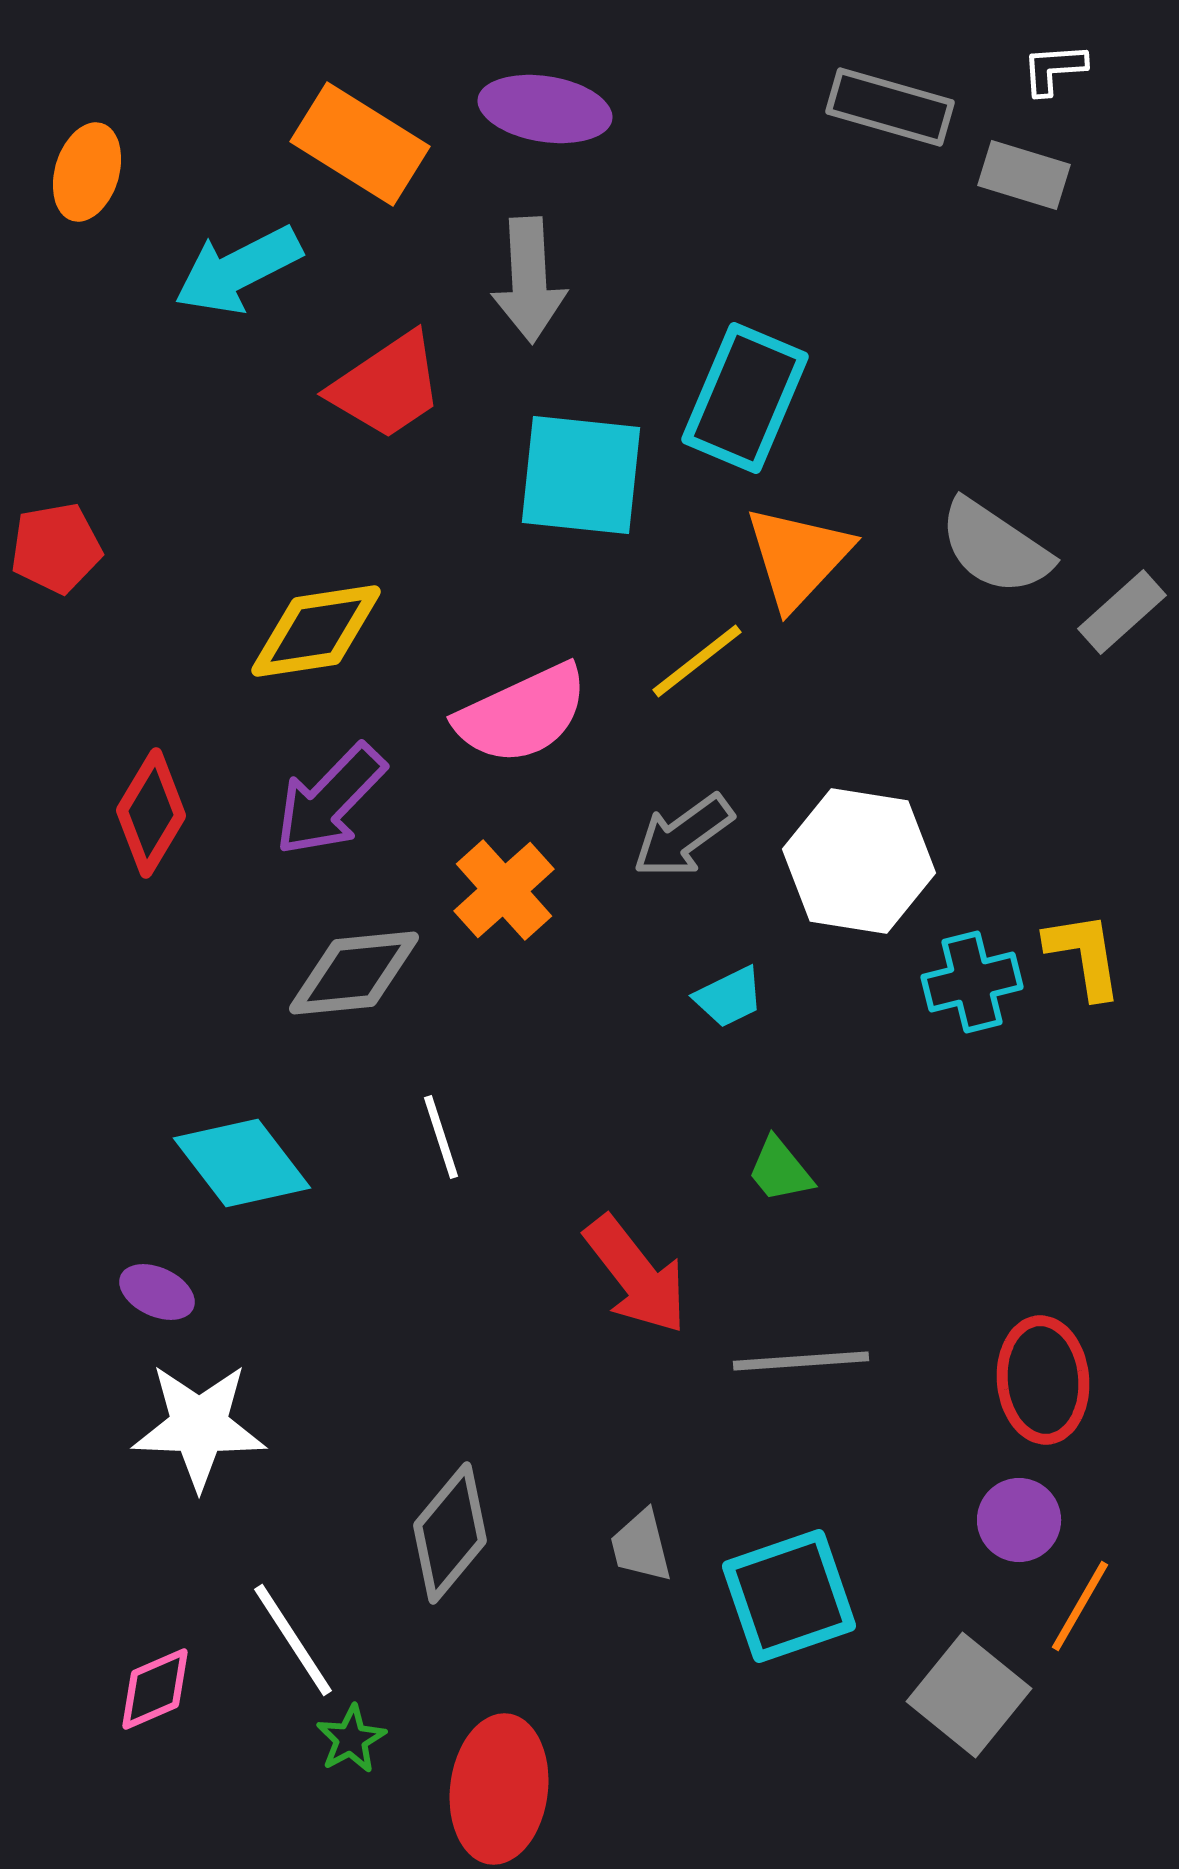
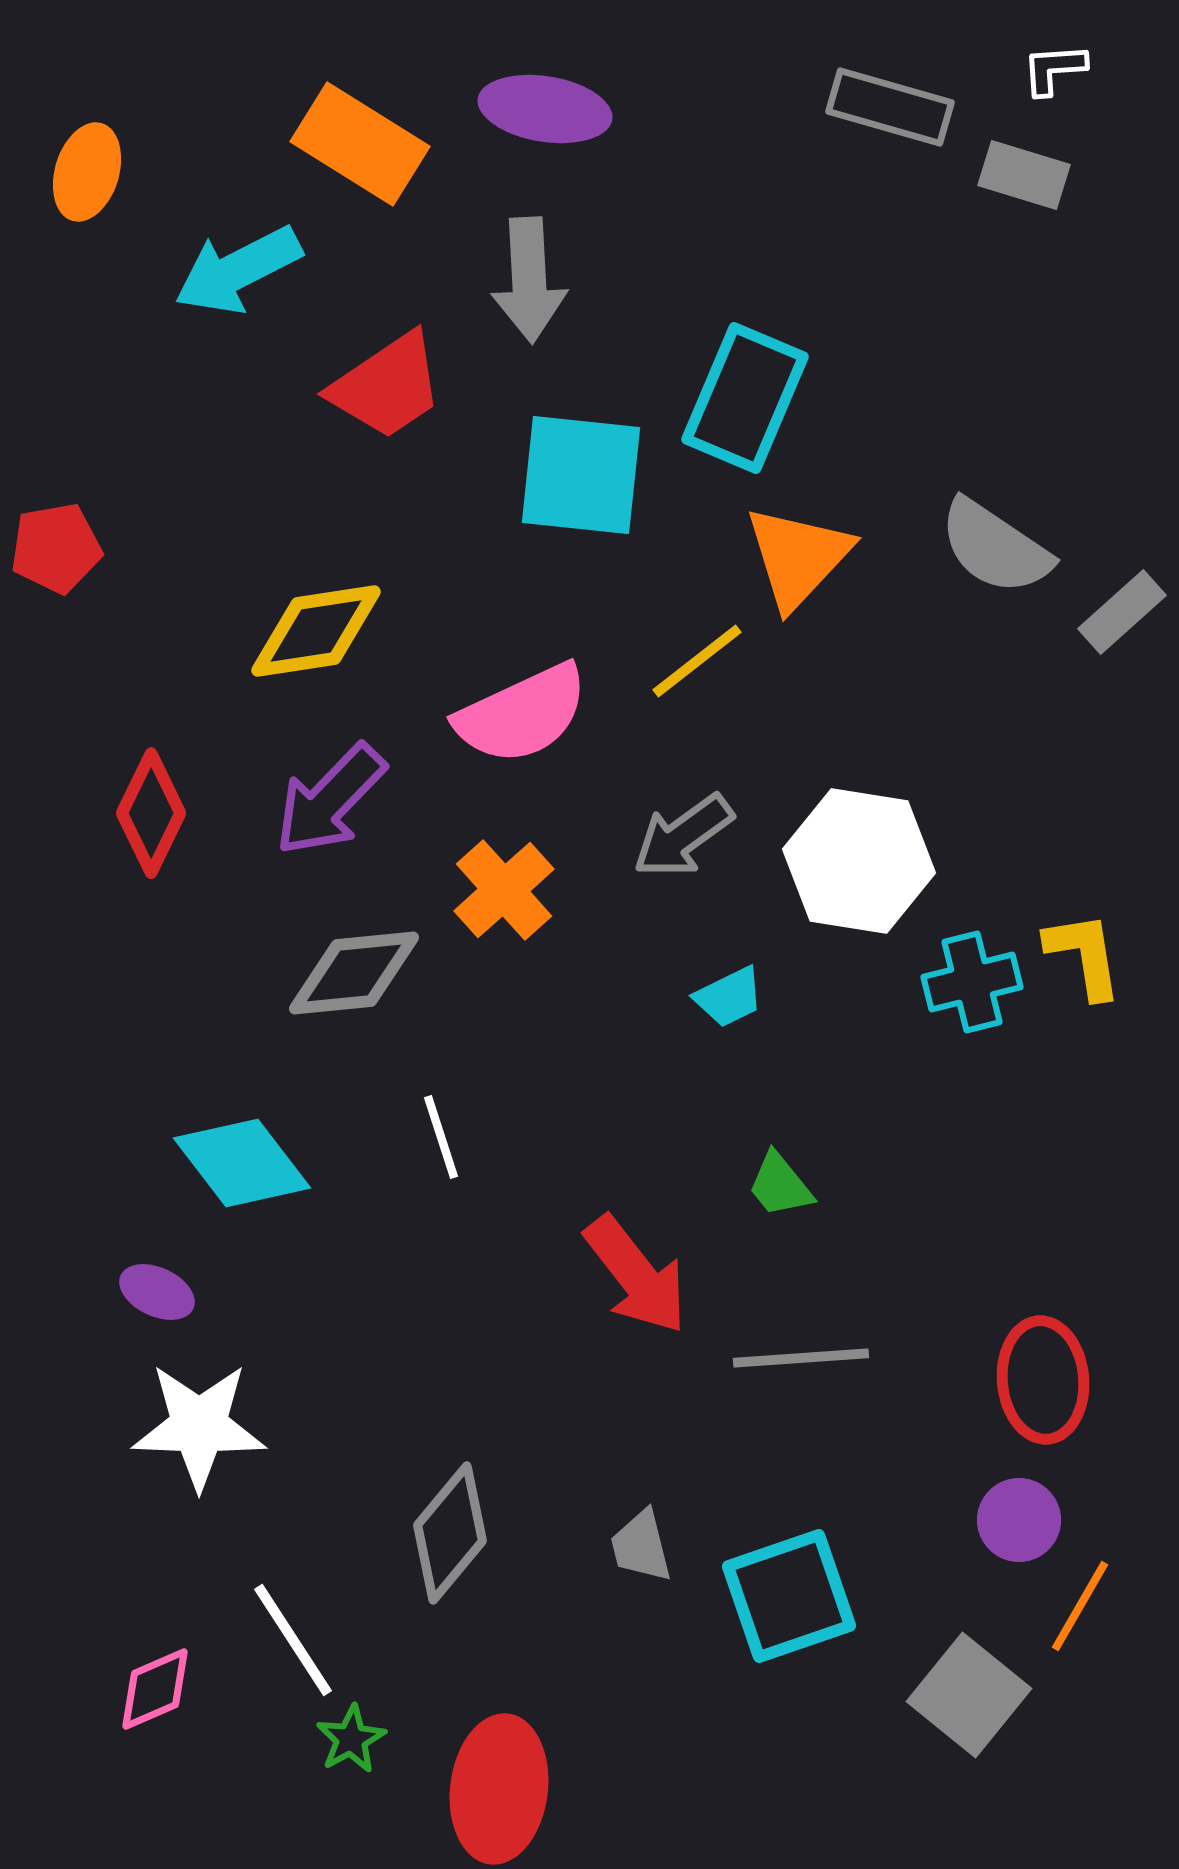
red diamond at (151, 813): rotated 5 degrees counterclockwise
green trapezoid at (780, 1170): moved 15 px down
gray line at (801, 1361): moved 3 px up
